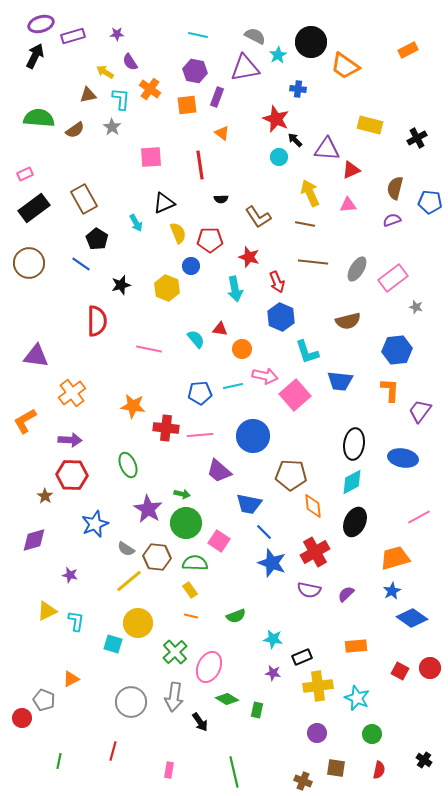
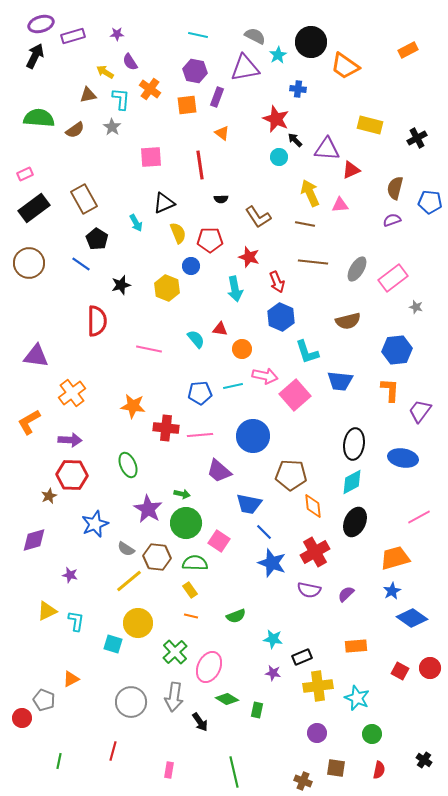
pink triangle at (348, 205): moved 8 px left
orange L-shape at (25, 421): moved 4 px right, 1 px down
brown star at (45, 496): moved 4 px right; rotated 14 degrees clockwise
